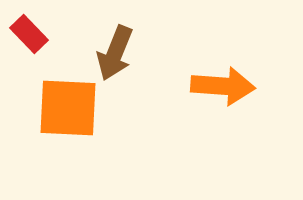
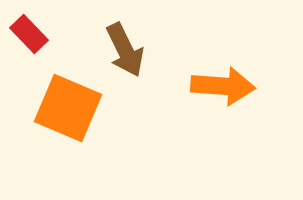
brown arrow: moved 10 px right, 3 px up; rotated 48 degrees counterclockwise
orange square: rotated 20 degrees clockwise
